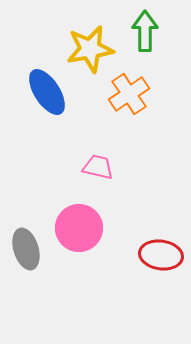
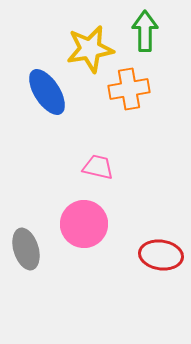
orange cross: moved 5 px up; rotated 24 degrees clockwise
pink circle: moved 5 px right, 4 px up
